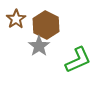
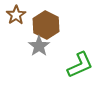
brown star: moved 4 px up
green L-shape: moved 2 px right, 5 px down
